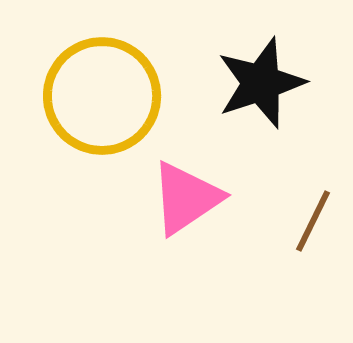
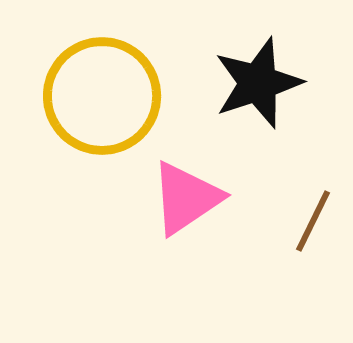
black star: moved 3 px left
